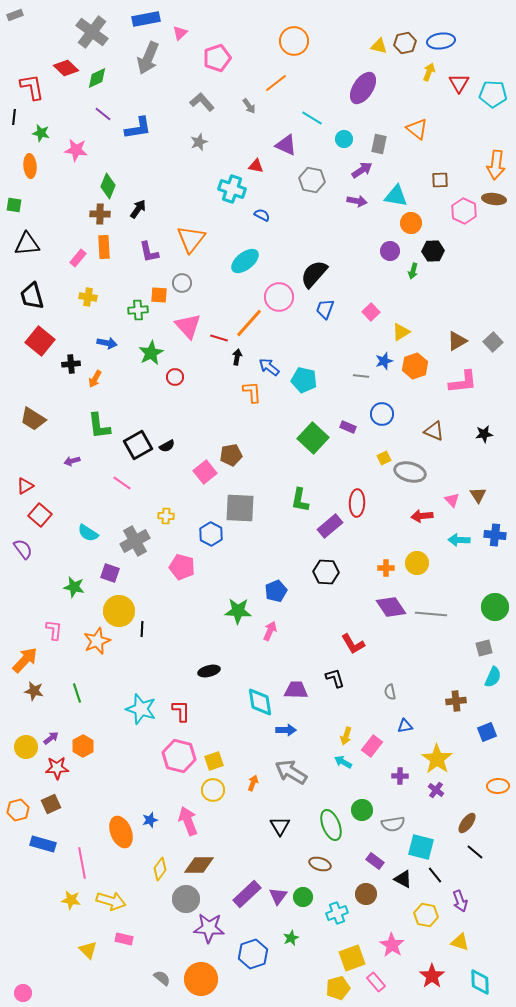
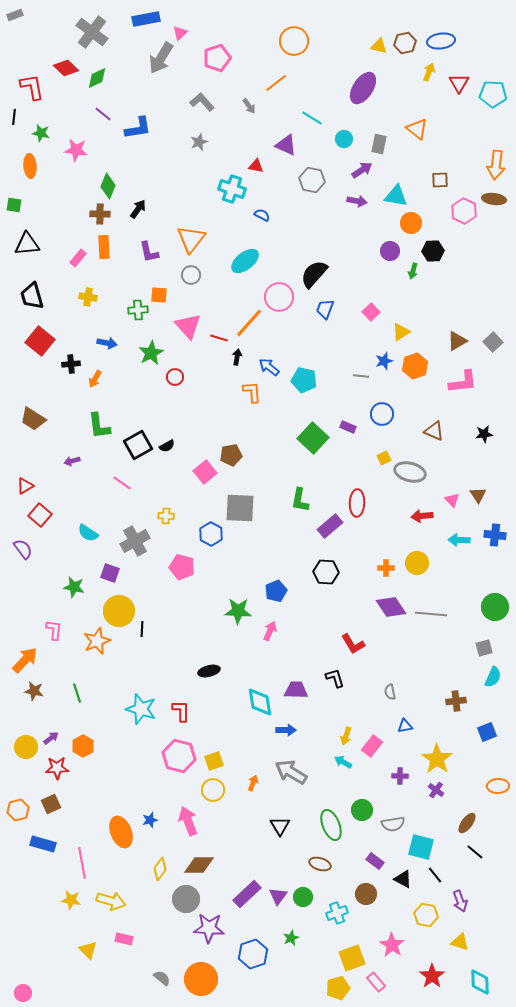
gray arrow at (148, 58): moved 13 px right; rotated 8 degrees clockwise
gray circle at (182, 283): moved 9 px right, 8 px up
